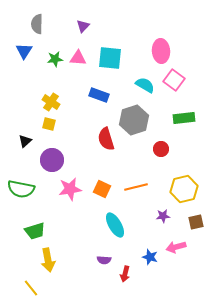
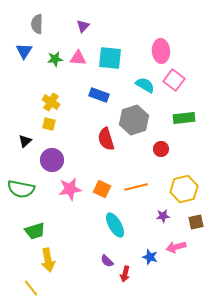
purple semicircle: moved 3 px right, 1 px down; rotated 40 degrees clockwise
